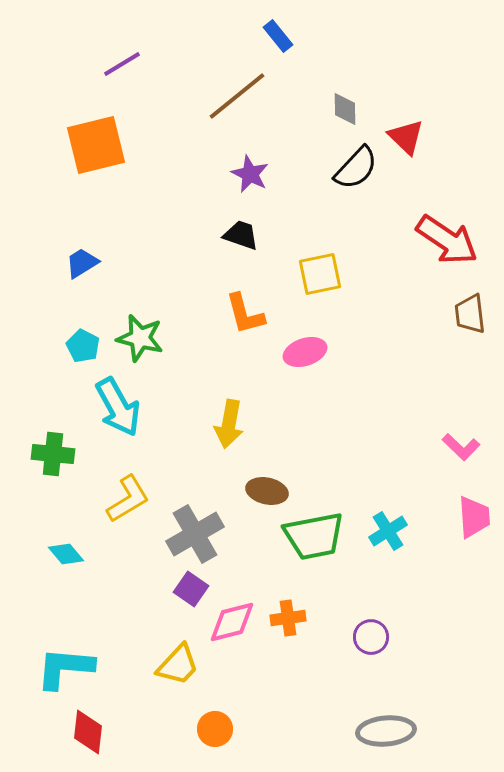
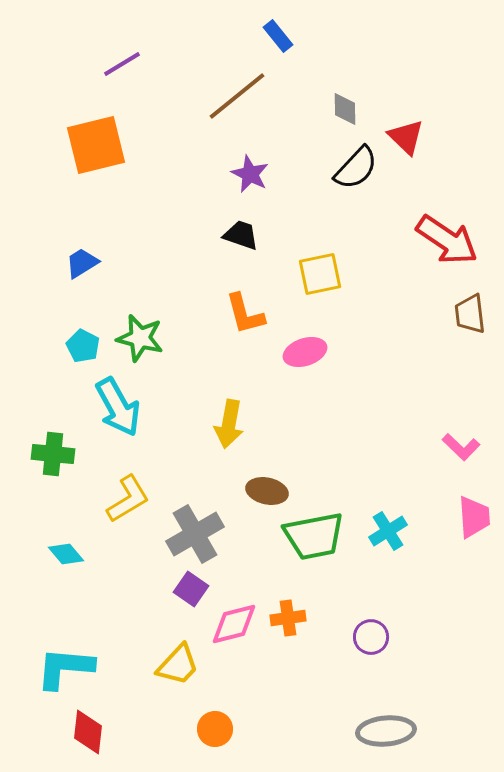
pink diamond: moved 2 px right, 2 px down
